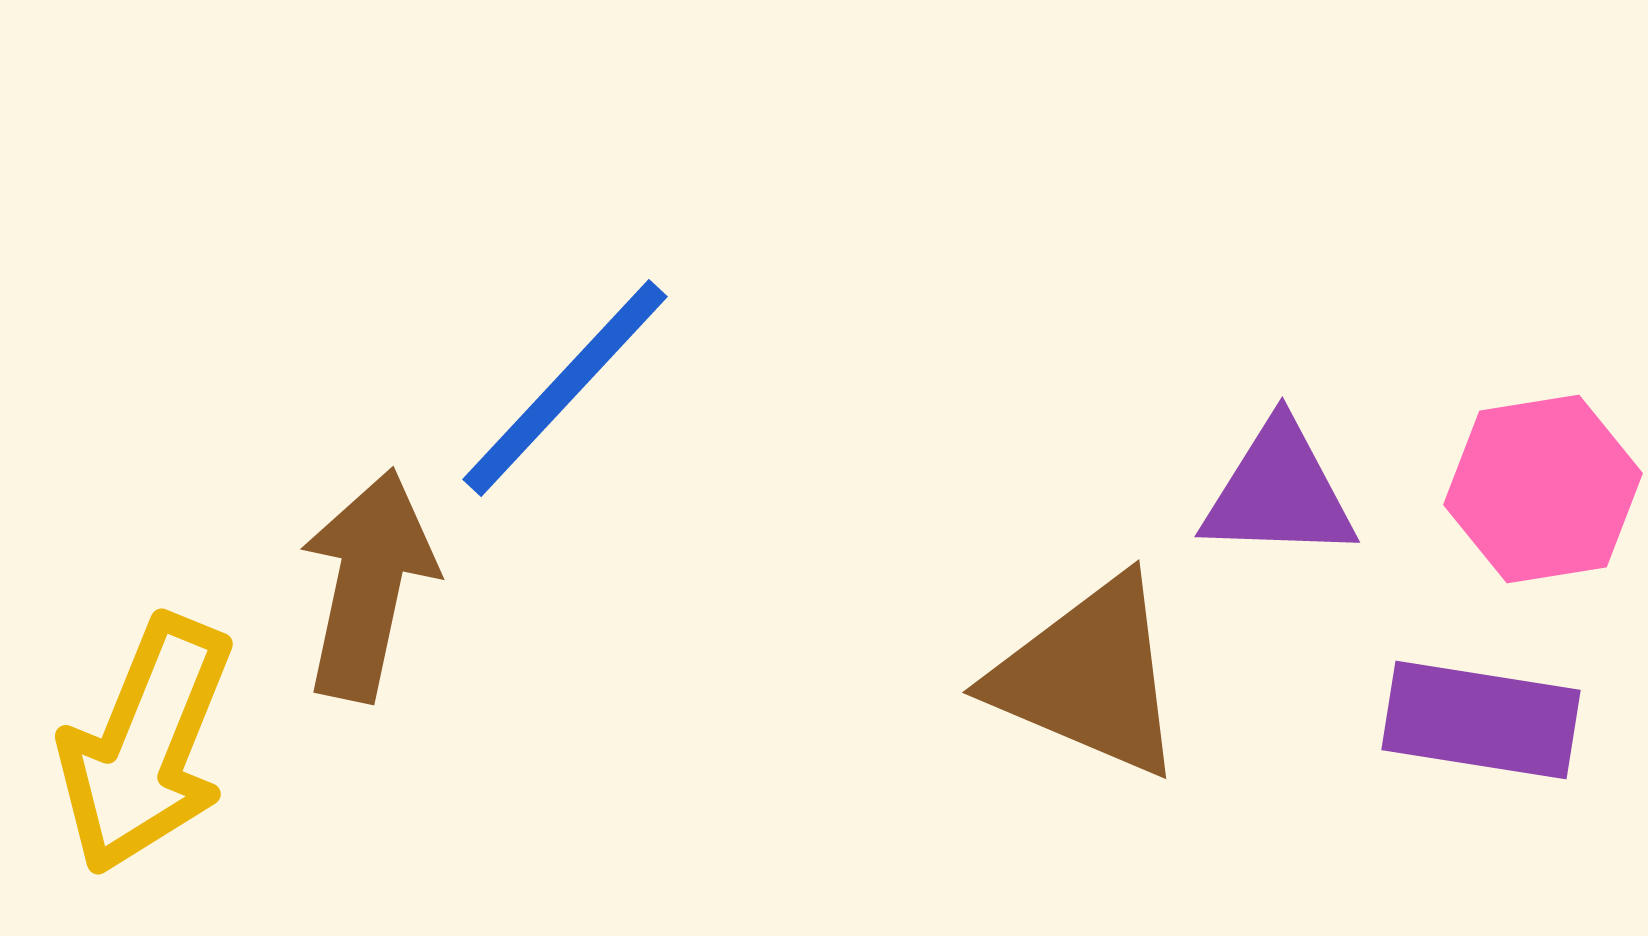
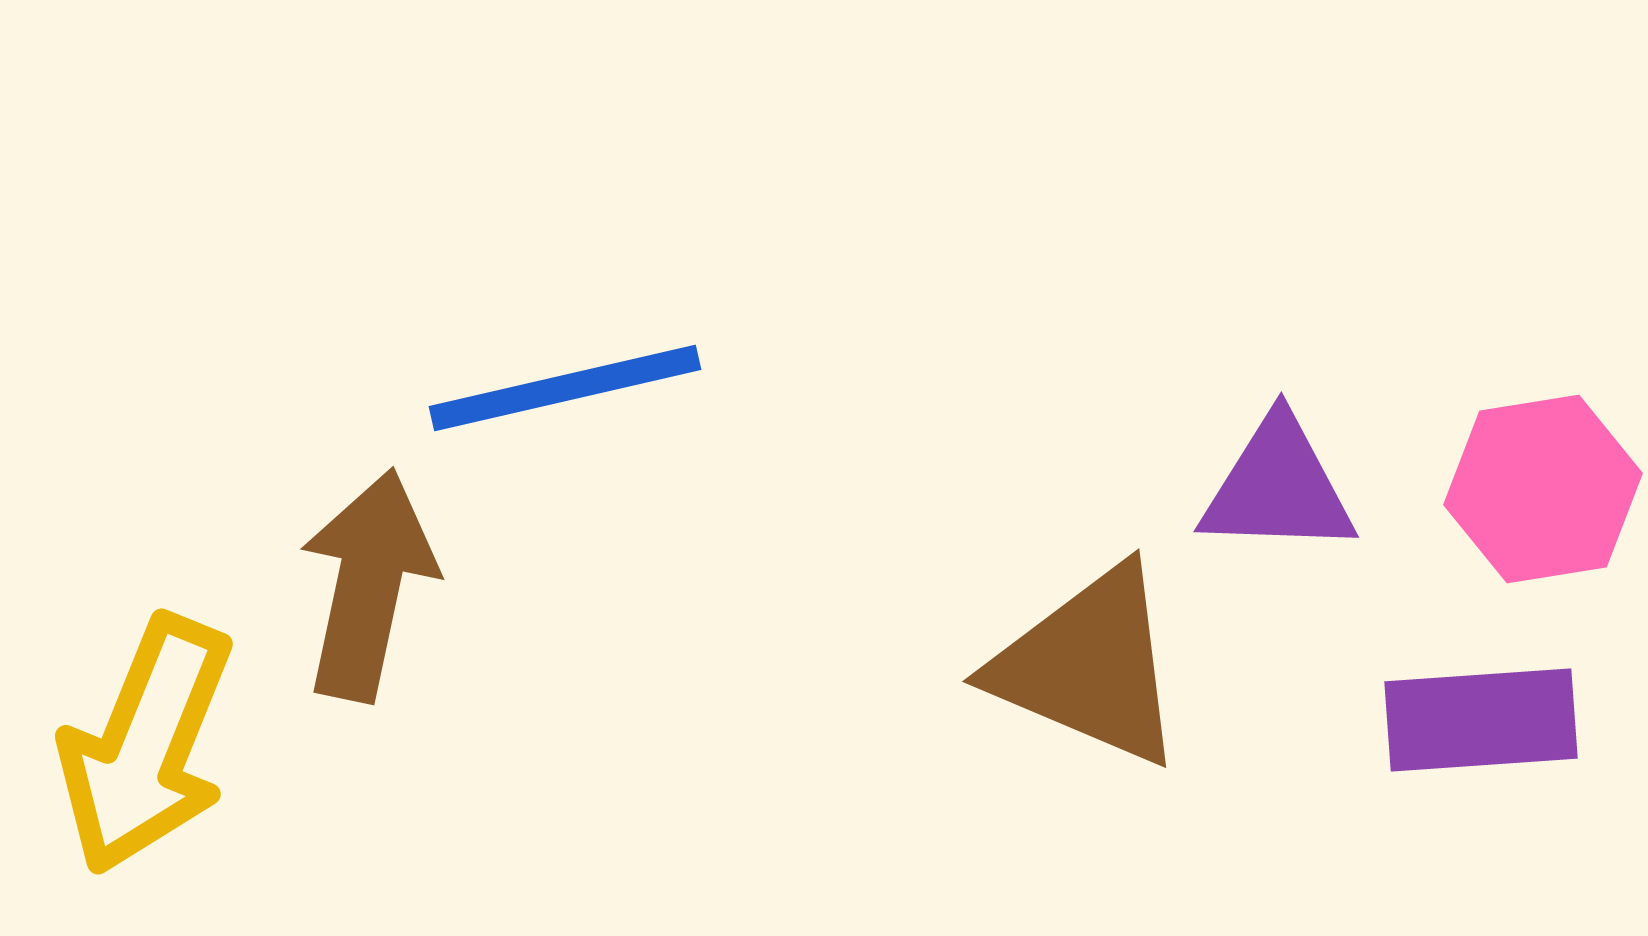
blue line: rotated 34 degrees clockwise
purple triangle: moved 1 px left, 5 px up
brown triangle: moved 11 px up
purple rectangle: rotated 13 degrees counterclockwise
